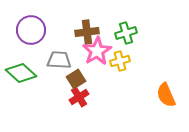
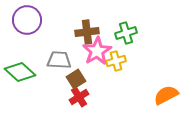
purple circle: moved 4 px left, 10 px up
yellow cross: moved 4 px left
green diamond: moved 1 px left, 1 px up
orange semicircle: rotated 85 degrees clockwise
